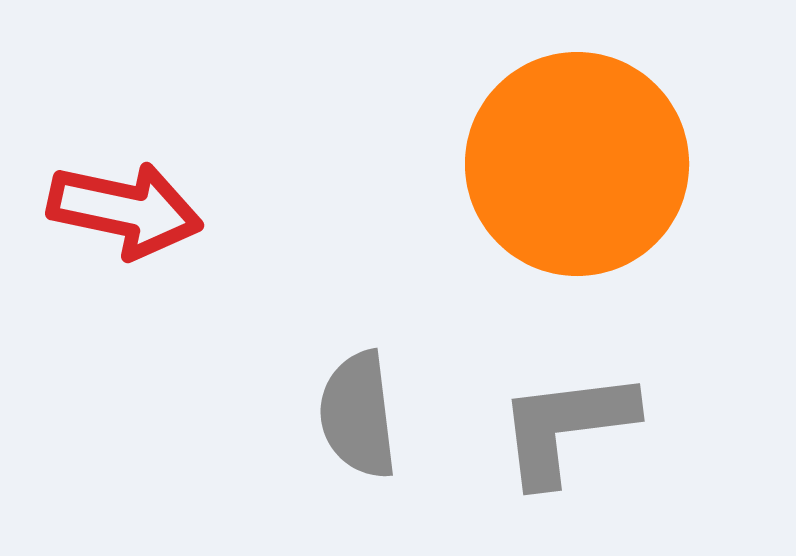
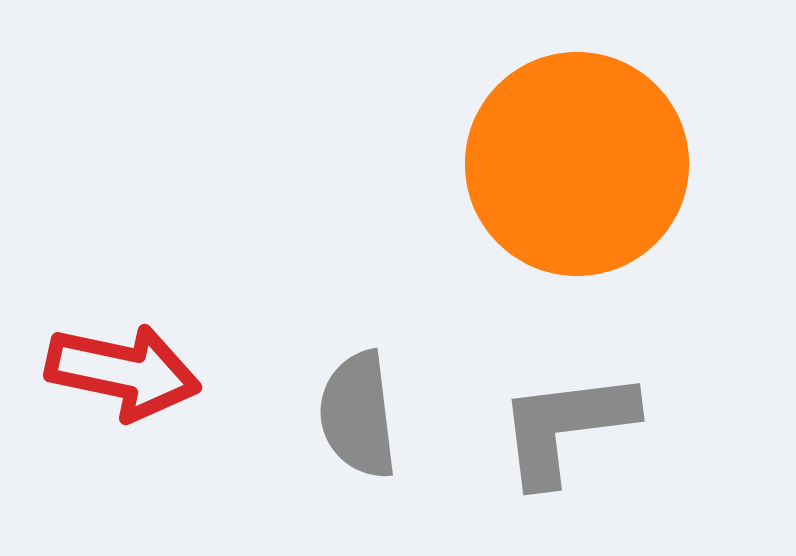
red arrow: moved 2 px left, 162 px down
